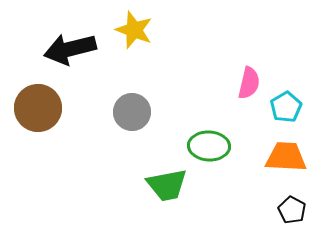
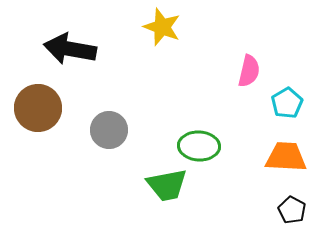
yellow star: moved 28 px right, 3 px up
black arrow: rotated 24 degrees clockwise
pink semicircle: moved 12 px up
cyan pentagon: moved 1 px right, 4 px up
gray circle: moved 23 px left, 18 px down
green ellipse: moved 10 px left
